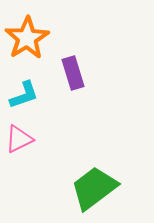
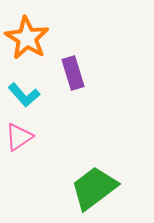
orange star: rotated 9 degrees counterclockwise
cyan L-shape: rotated 68 degrees clockwise
pink triangle: moved 2 px up; rotated 8 degrees counterclockwise
